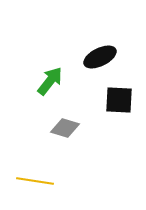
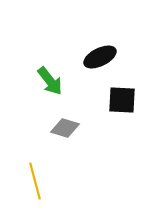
green arrow: rotated 104 degrees clockwise
black square: moved 3 px right
yellow line: rotated 66 degrees clockwise
